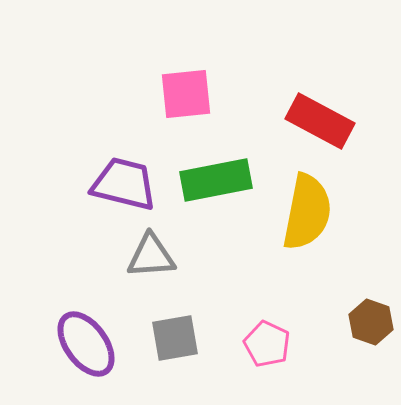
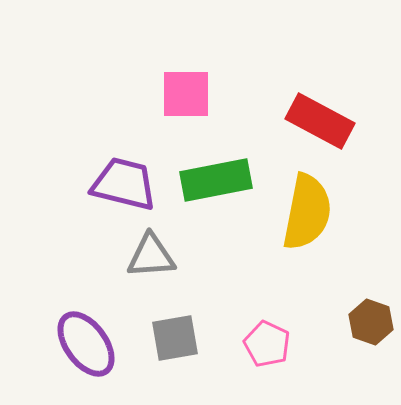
pink square: rotated 6 degrees clockwise
